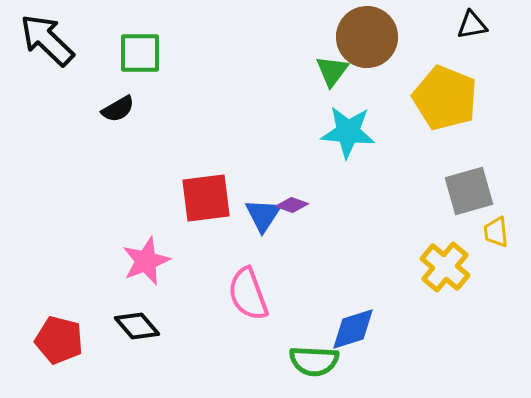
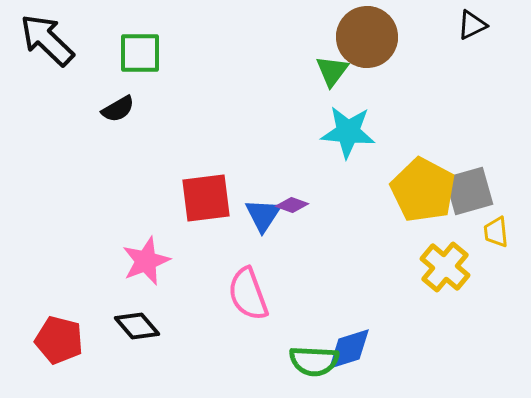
black triangle: rotated 16 degrees counterclockwise
yellow pentagon: moved 22 px left, 92 px down; rotated 6 degrees clockwise
blue diamond: moved 4 px left, 20 px down
